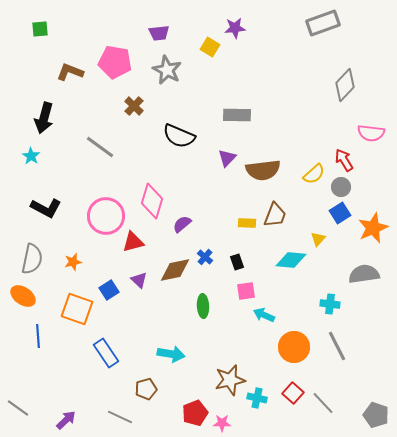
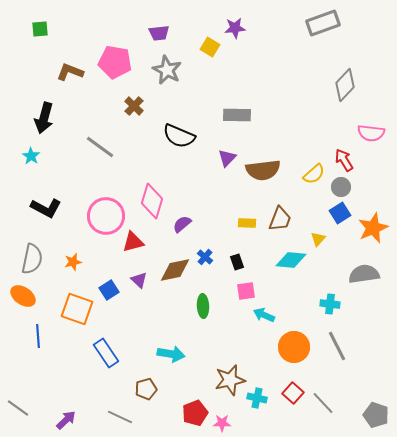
brown trapezoid at (275, 215): moved 5 px right, 4 px down
